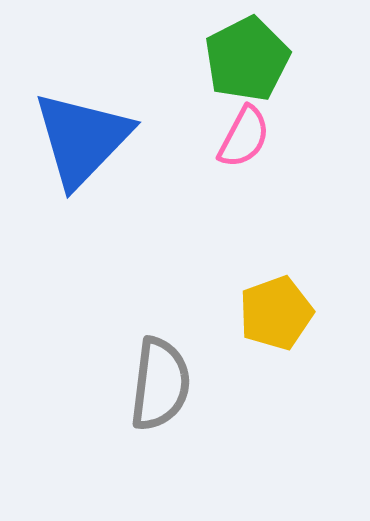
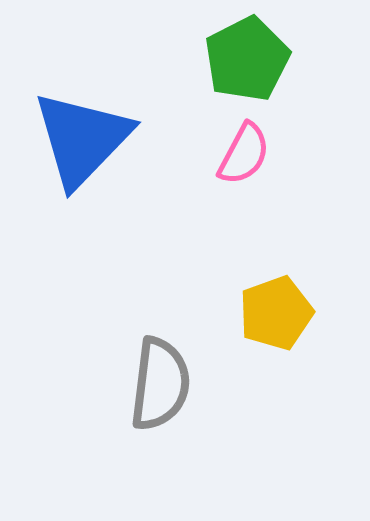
pink semicircle: moved 17 px down
